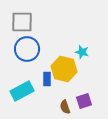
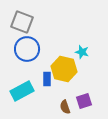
gray square: rotated 20 degrees clockwise
